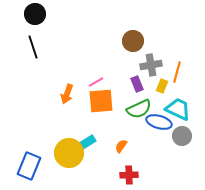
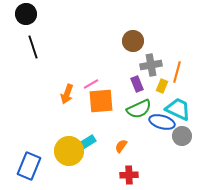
black circle: moved 9 px left
pink line: moved 5 px left, 2 px down
blue ellipse: moved 3 px right
yellow circle: moved 2 px up
